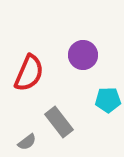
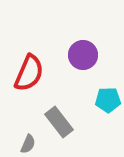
gray semicircle: moved 1 px right, 2 px down; rotated 30 degrees counterclockwise
